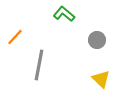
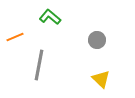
green L-shape: moved 14 px left, 3 px down
orange line: rotated 24 degrees clockwise
